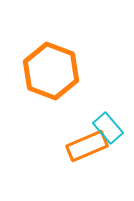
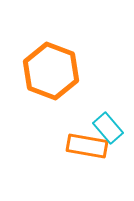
orange rectangle: rotated 33 degrees clockwise
